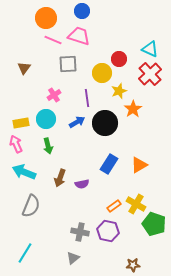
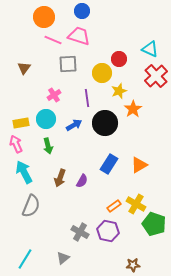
orange circle: moved 2 px left, 1 px up
red cross: moved 6 px right, 2 px down
blue arrow: moved 3 px left, 3 px down
cyan arrow: rotated 40 degrees clockwise
purple semicircle: moved 3 px up; rotated 48 degrees counterclockwise
gray cross: rotated 18 degrees clockwise
cyan line: moved 6 px down
gray triangle: moved 10 px left
